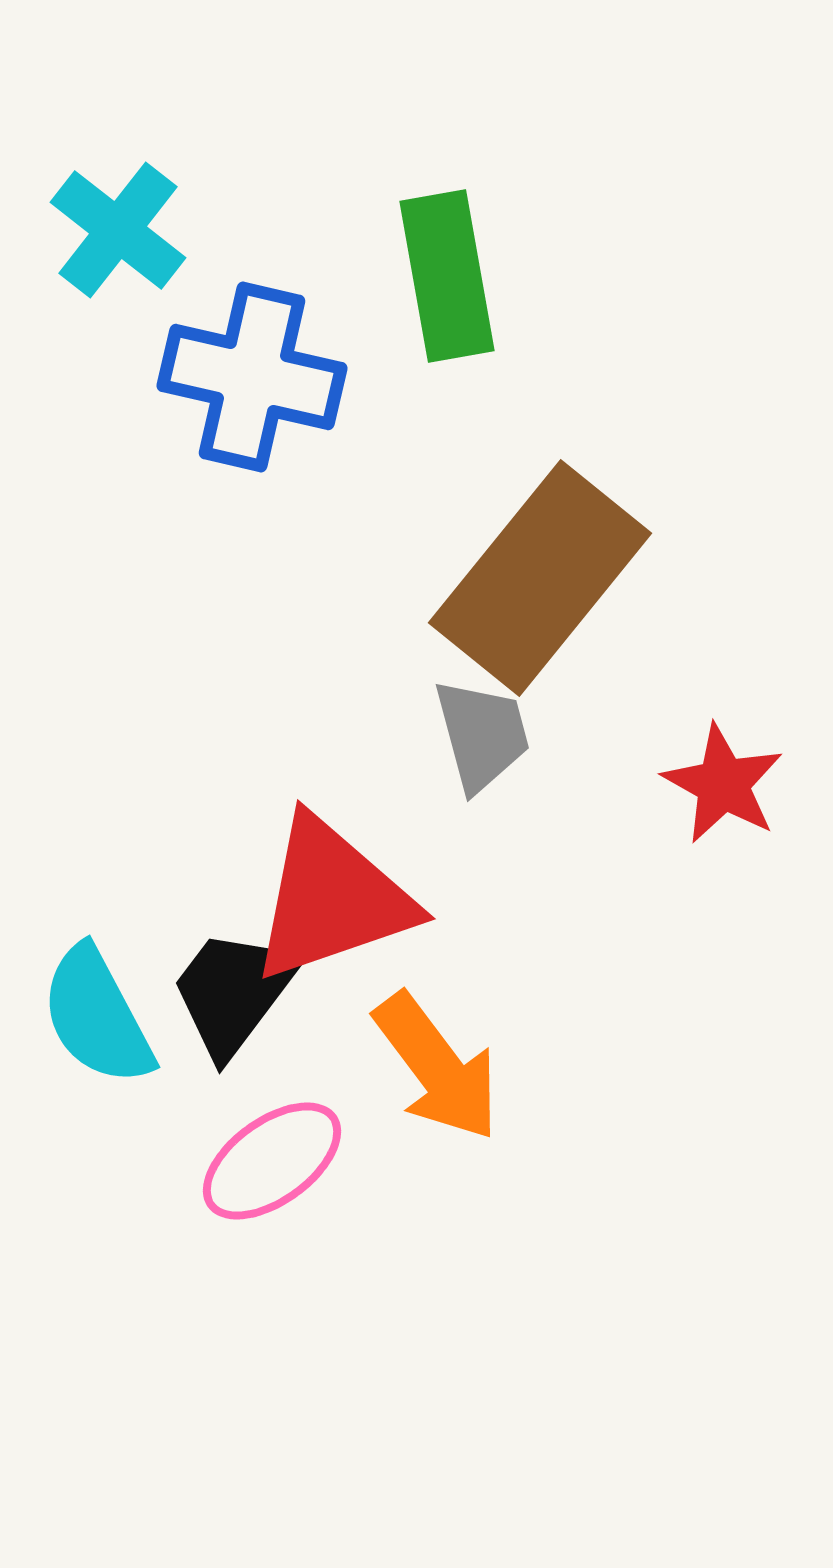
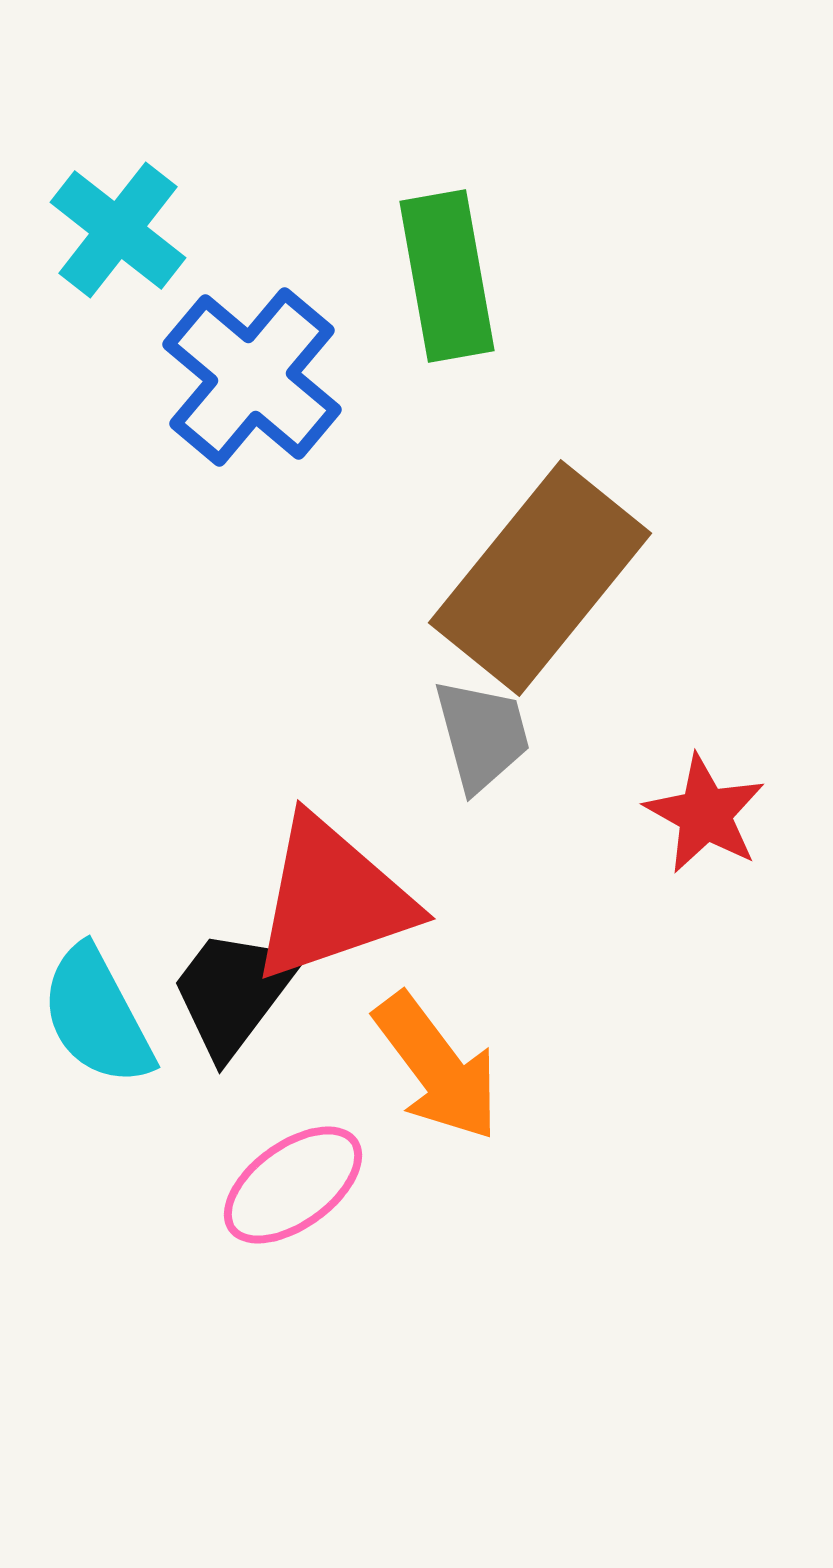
blue cross: rotated 27 degrees clockwise
red star: moved 18 px left, 30 px down
pink ellipse: moved 21 px right, 24 px down
